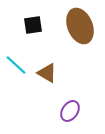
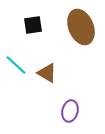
brown ellipse: moved 1 px right, 1 px down
purple ellipse: rotated 20 degrees counterclockwise
